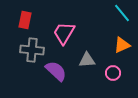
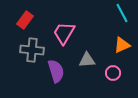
cyan line: rotated 12 degrees clockwise
red rectangle: rotated 24 degrees clockwise
purple semicircle: rotated 30 degrees clockwise
